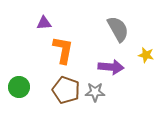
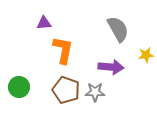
yellow star: rotated 21 degrees counterclockwise
